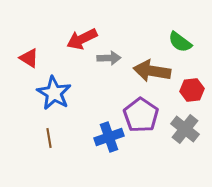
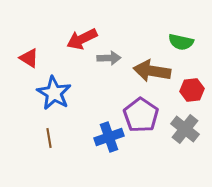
green semicircle: moved 1 px right; rotated 25 degrees counterclockwise
